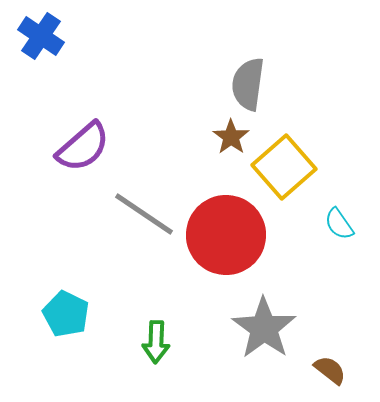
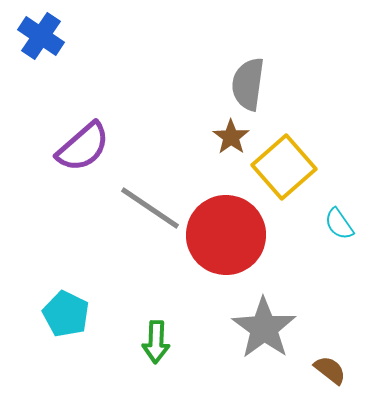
gray line: moved 6 px right, 6 px up
